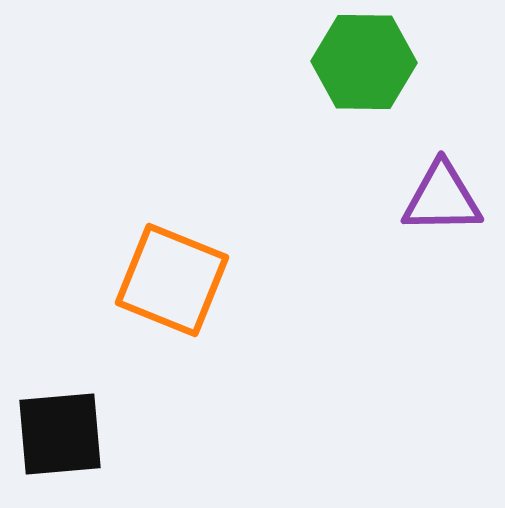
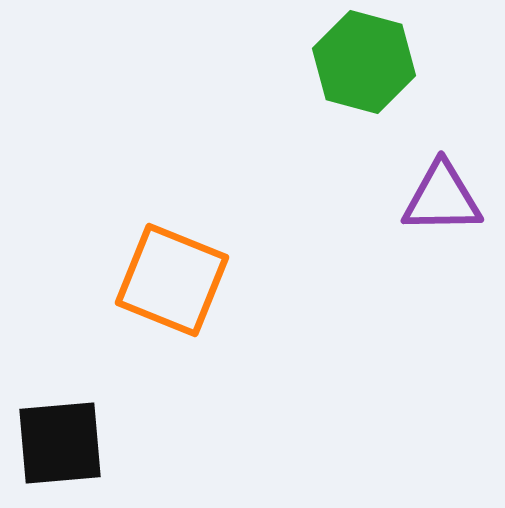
green hexagon: rotated 14 degrees clockwise
black square: moved 9 px down
